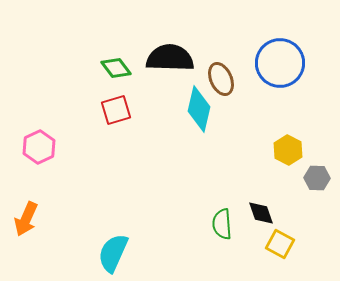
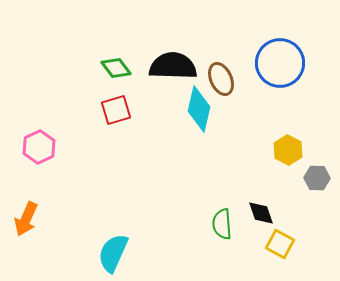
black semicircle: moved 3 px right, 8 px down
